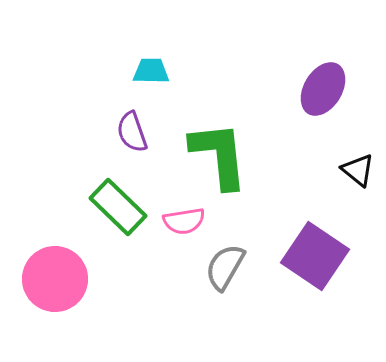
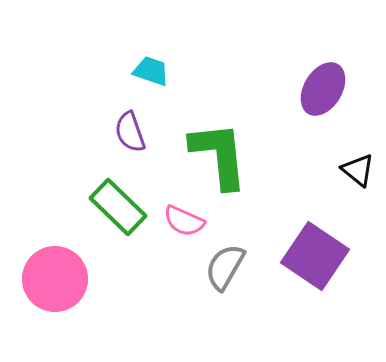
cyan trapezoid: rotated 18 degrees clockwise
purple semicircle: moved 2 px left
pink semicircle: rotated 33 degrees clockwise
